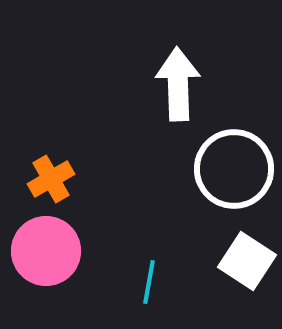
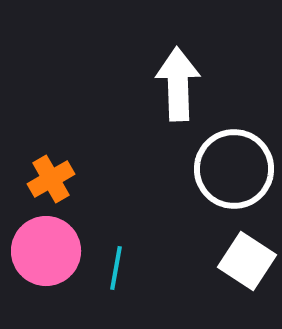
cyan line: moved 33 px left, 14 px up
